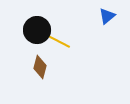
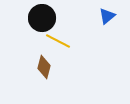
black circle: moved 5 px right, 12 px up
brown diamond: moved 4 px right
